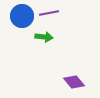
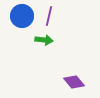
purple line: moved 3 px down; rotated 66 degrees counterclockwise
green arrow: moved 3 px down
